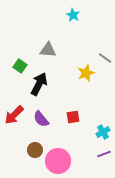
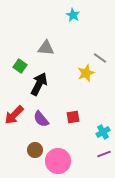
gray triangle: moved 2 px left, 2 px up
gray line: moved 5 px left
